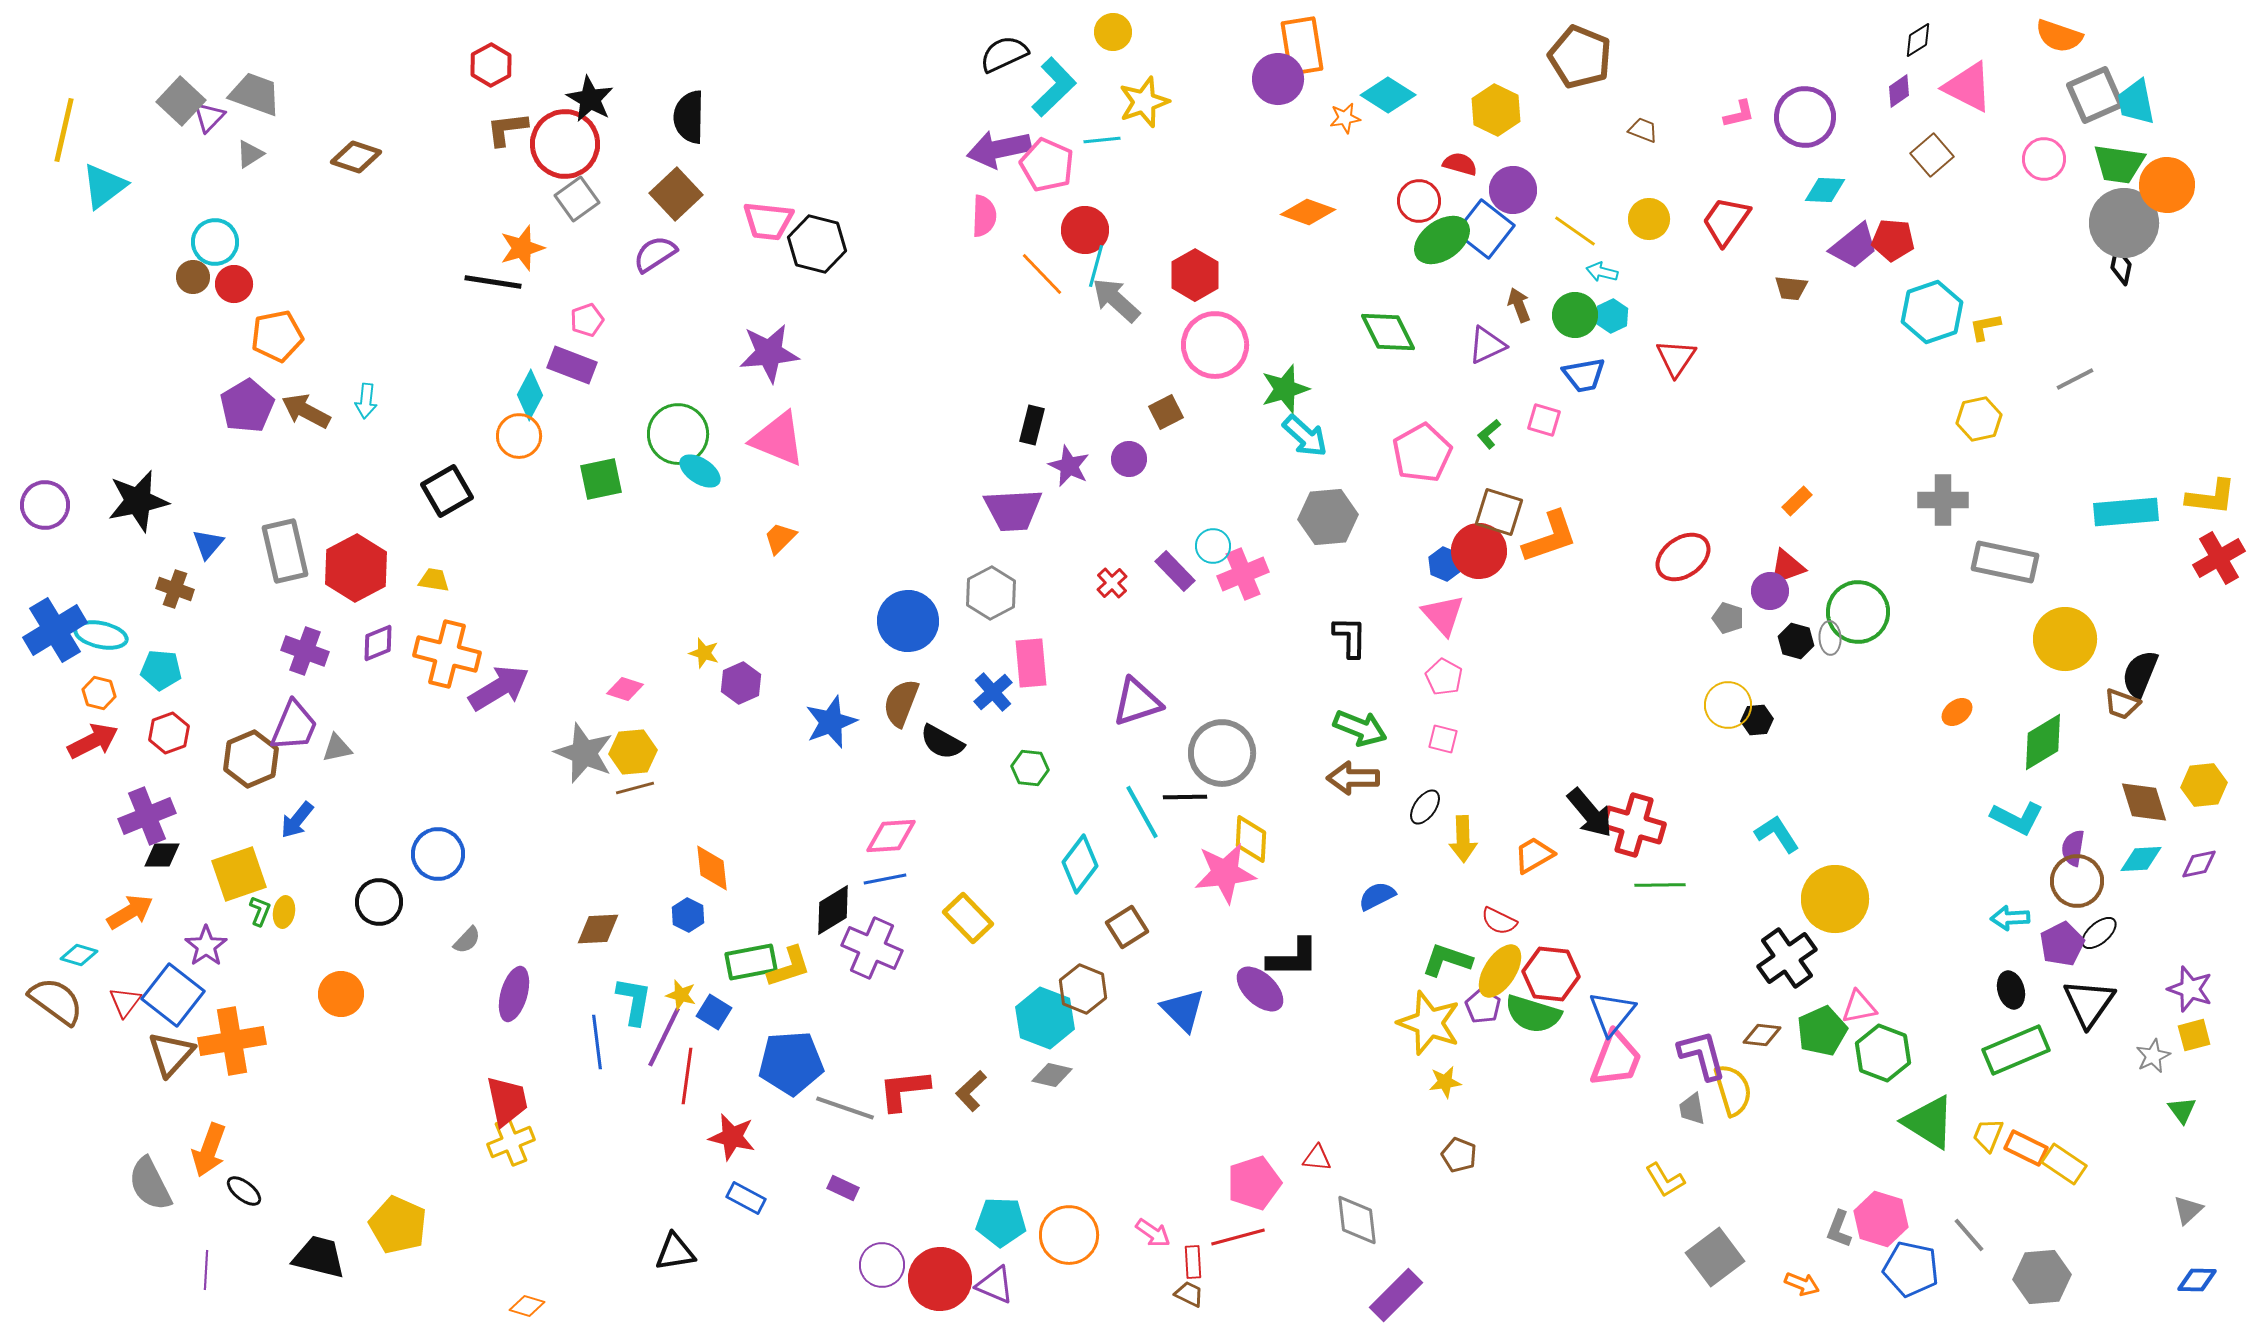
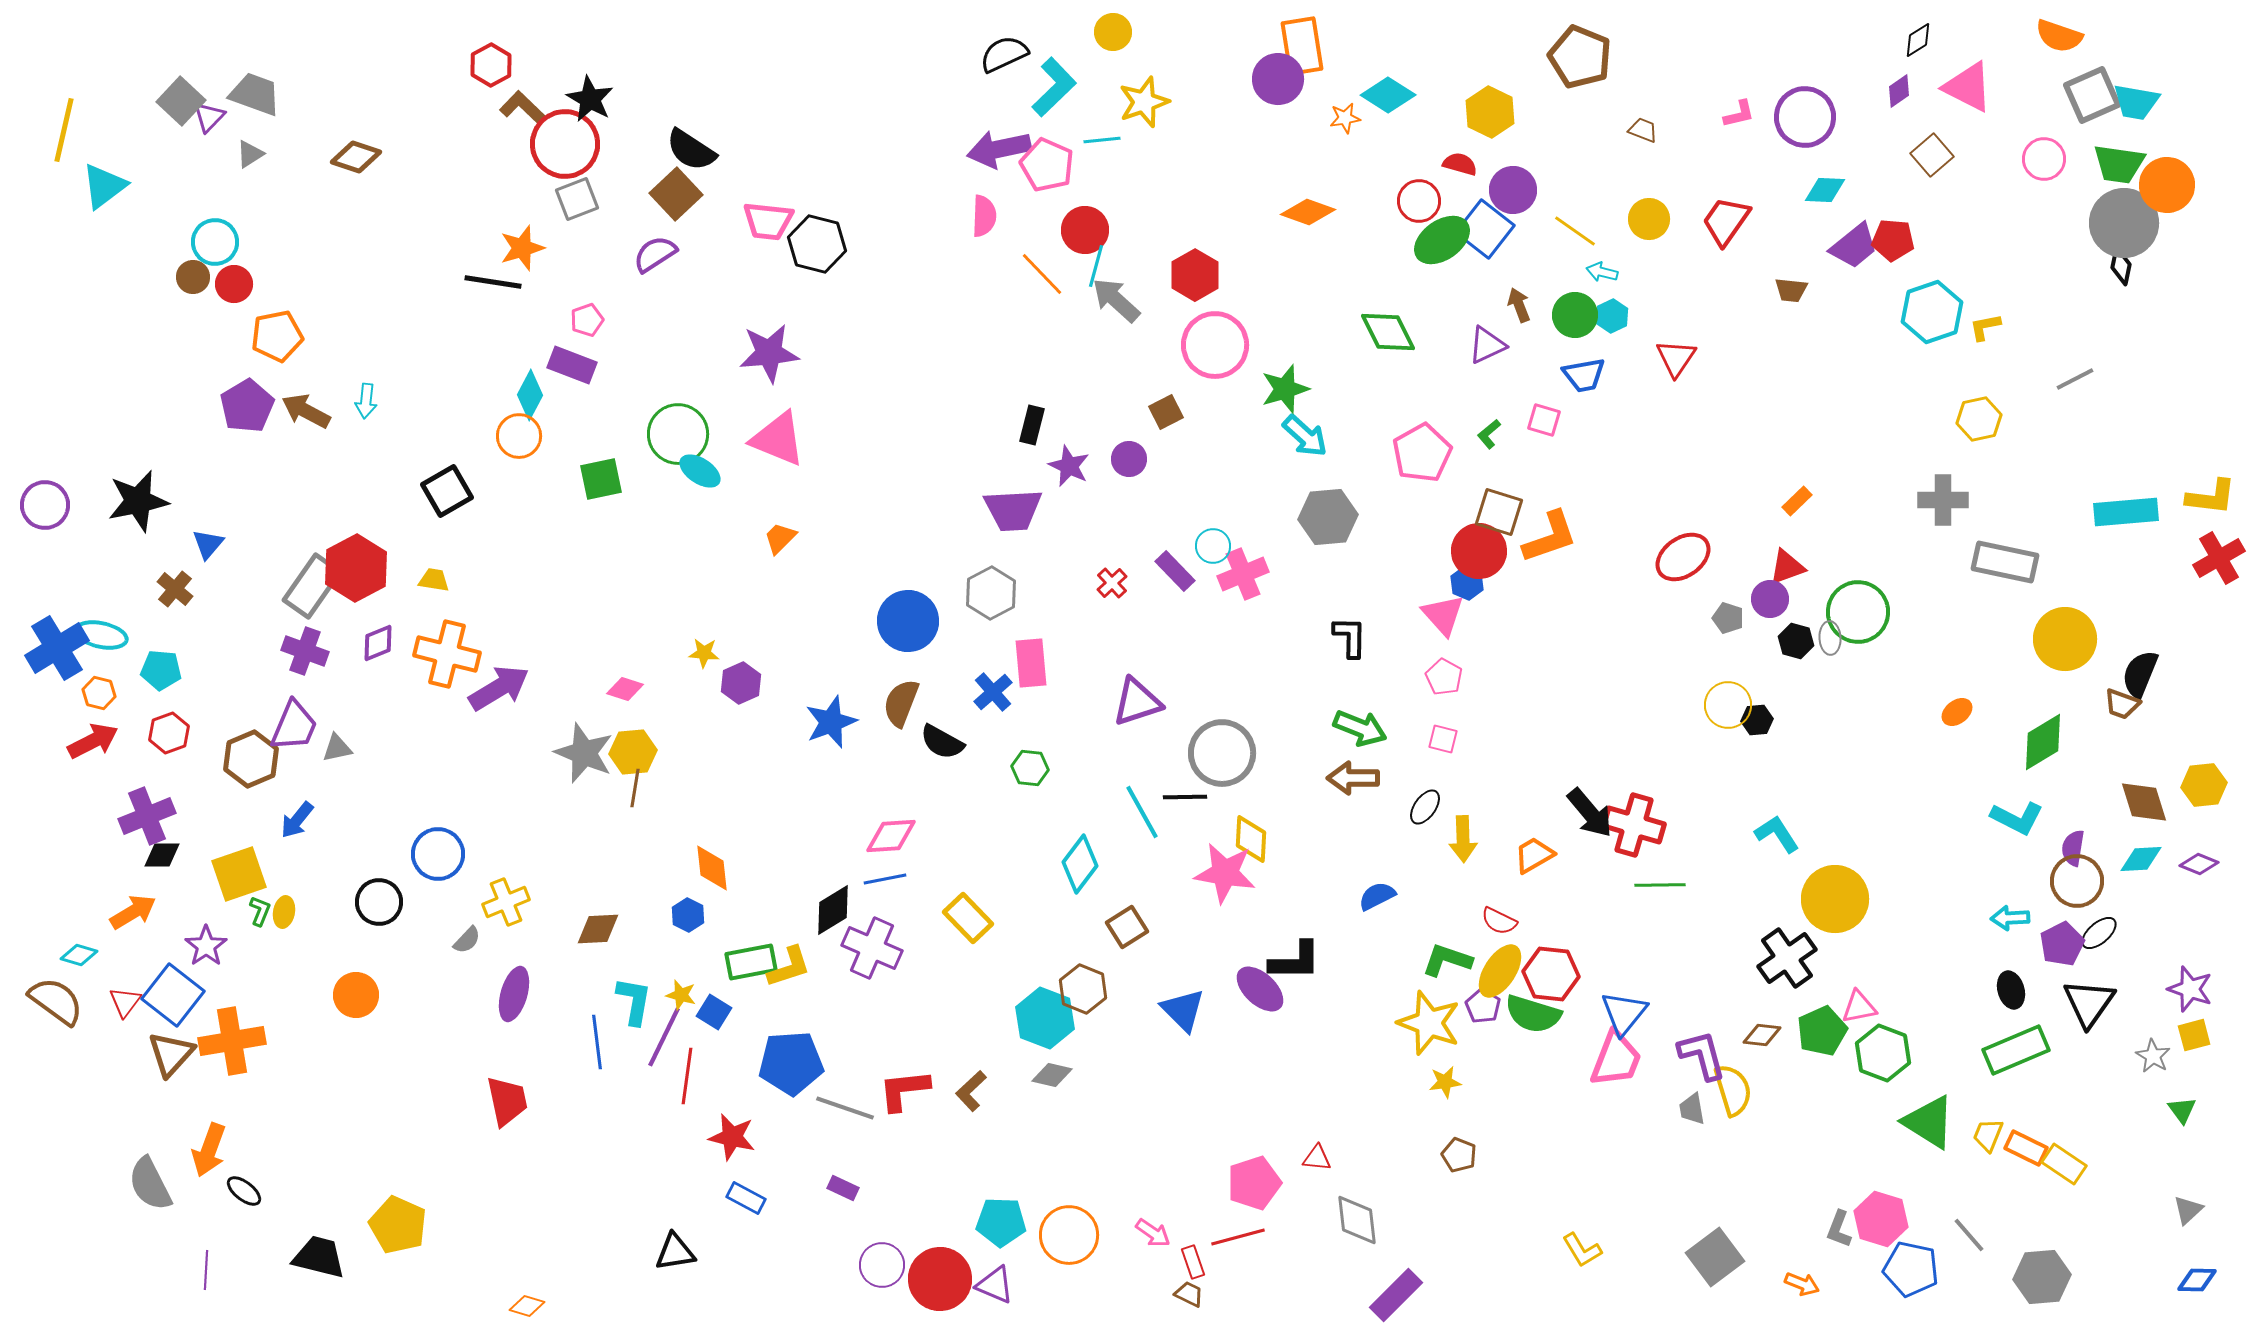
gray square at (2095, 95): moved 3 px left
cyan trapezoid at (2136, 102): rotated 69 degrees counterclockwise
yellow hexagon at (1496, 110): moved 6 px left, 2 px down
black semicircle at (689, 117): moved 2 px right, 33 px down; rotated 58 degrees counterclockwise
brown L-shape at (507, 129): moved 15 px right, 22 px up; rotated 51 degrees clockwise
gray square at (577, 199): rotated 15 degrees clockwise
brown trapezoid at (1791, 288): moved 2 px down
gray rectangle at (285, 551): moved 27 px right, 35 px down; rotated 48 degrees clockwise
blue hexagon at (1445, 564): moved 22 px right, 19 px down
brown cross at (175, 589): rotated 21 degrees clockwise
purple circle at (1770, 591): moved 8 px down
blue cross at (55, 630): moved 2 px right, 18 px down
yellow star at (704, 653): rotated 12 degrees counterclockwise
brown line at (635, 788): rotated 66 degrees counterclockwise
purple diamond at (2199, 864): rotated 33 degrees clockwise
pink star at (1225, 873): rotated 16 degrees clockwise
orange arrow at (130, 912): moved 3 px right
black L-shape at (1293, 958): moved 2 px right, 3 px down
orange circle at (341, 994): moved 15 px right, 1 px down
blue triangle at (1612, 1013): moved 12 px right
gray star at (2153, 1056): rotated 16 degrees counterclockwise
yellow cross at (511, 1142): moved 5 px left, 240 px up
yellow L-shape at (1665, 1180): moved 83 px left, 70 px down
red rectangle at (1193, 1262): rotated 16 degrees counterclockwise
